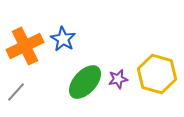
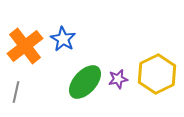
orange cross: rotated 12 degrees counterclockwise
yellow hexagon: rotated 18 degrees clockwise
gray line: rotated 30 degrees counterclockwise
